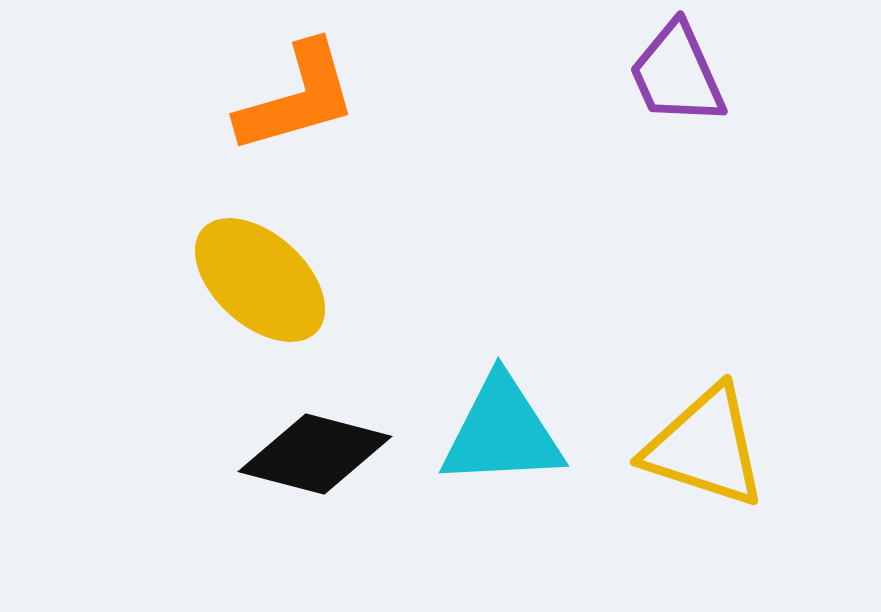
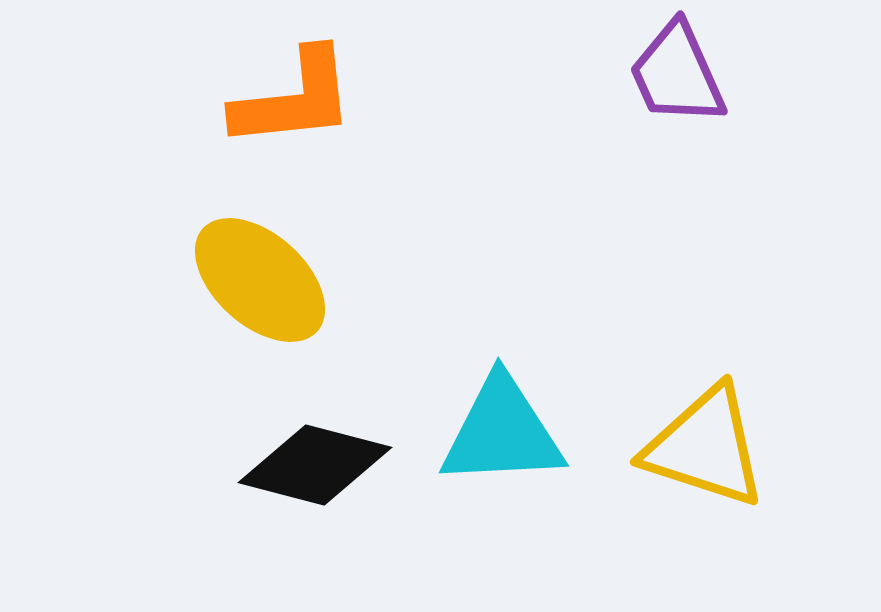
orange L-shape: moved 3 px left, 1 px down; rotated 10 degrees clockwise
black diamond: moved 11 px down
